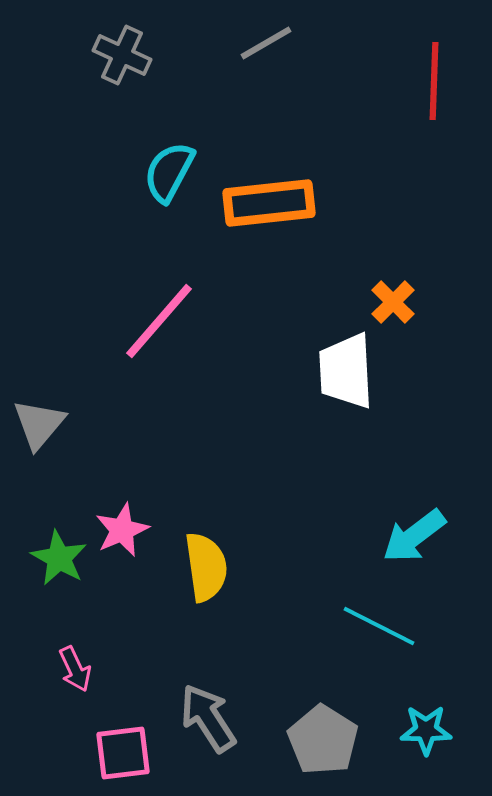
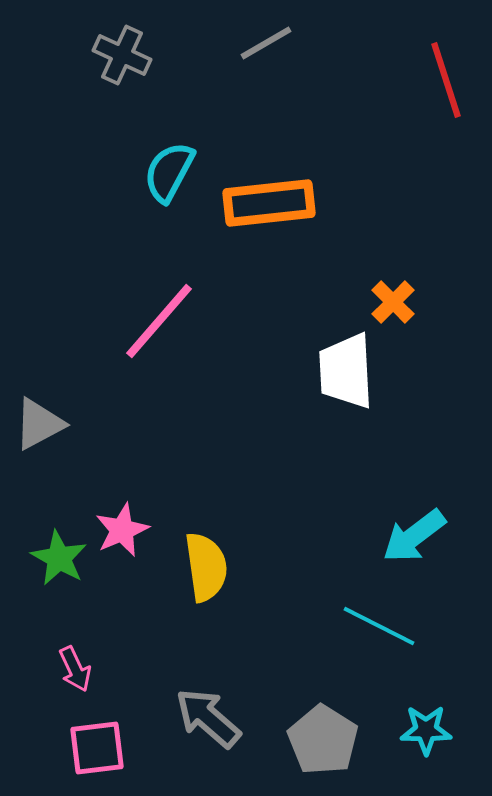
red line: moved 12 px right, 1 px up; rotated 20 degrees counterclockwise
gray triangle: rotated 22 degrees clockwise
gray arrow: rotated 16 degrees counterclockwise
pink square: moved 26 px left, 5 px up
